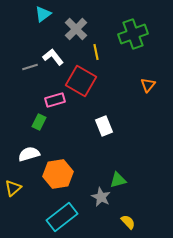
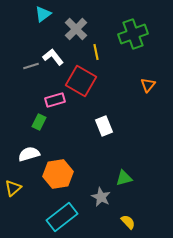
gray line: moved 1 px right, 1 px up
green triangle: moved 6 px right, 2 px up
